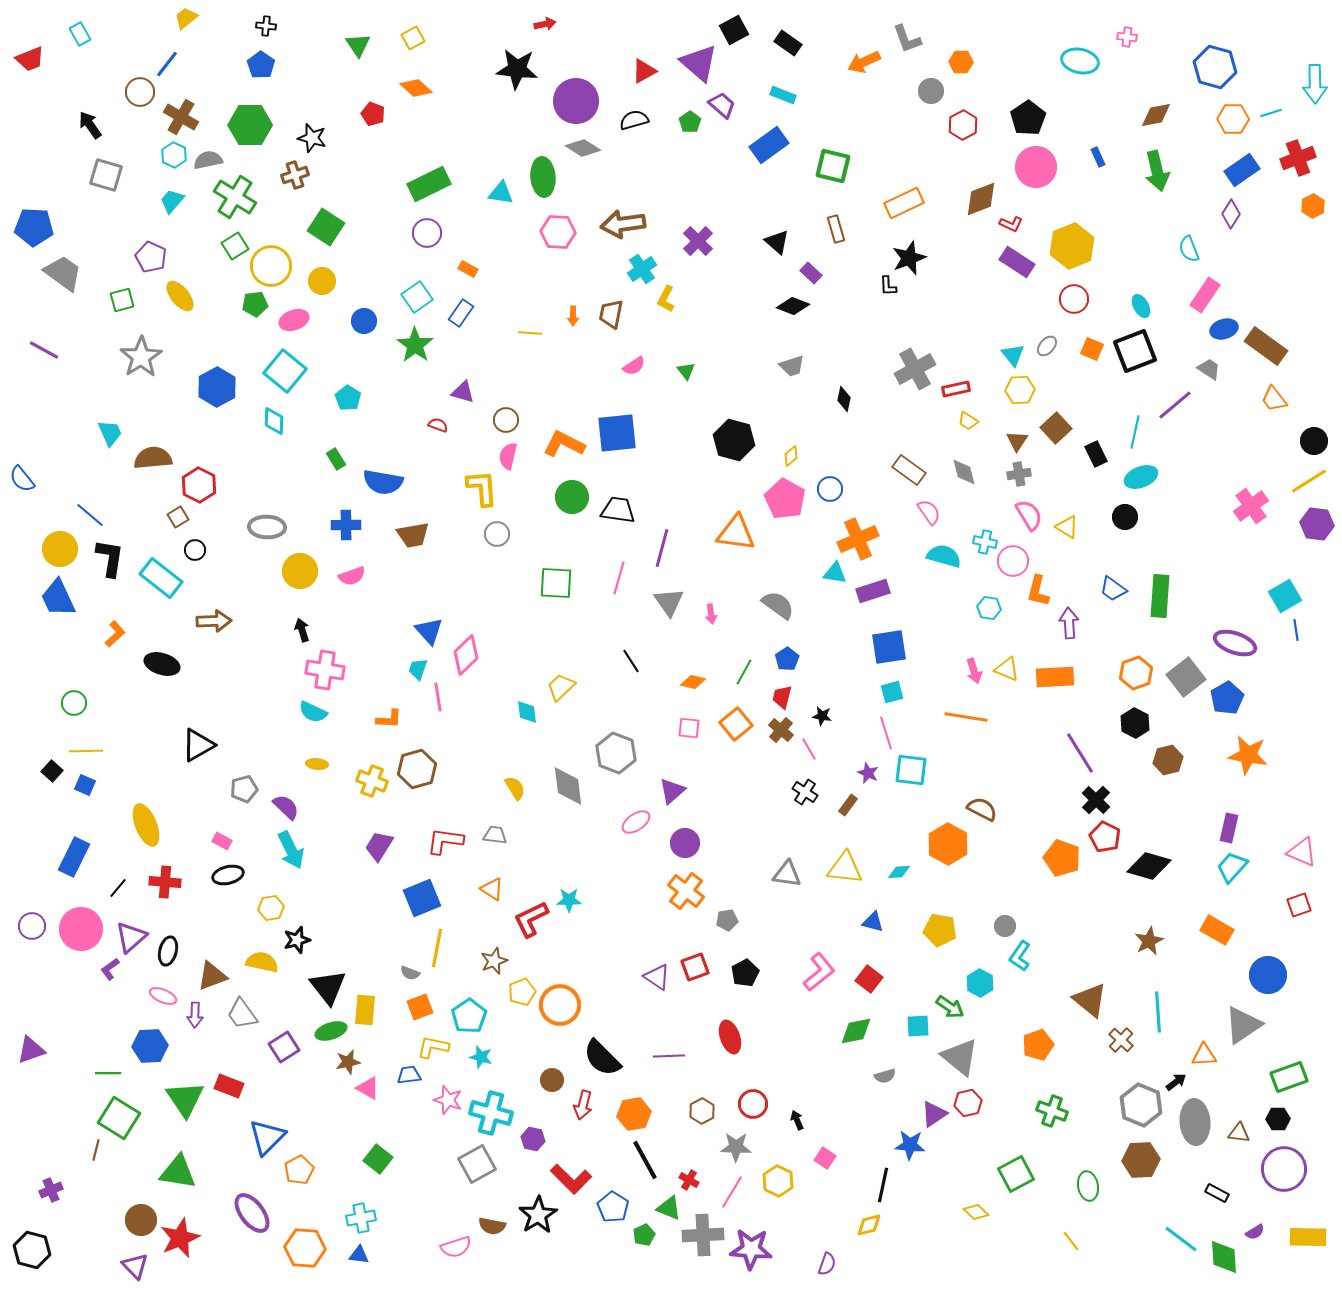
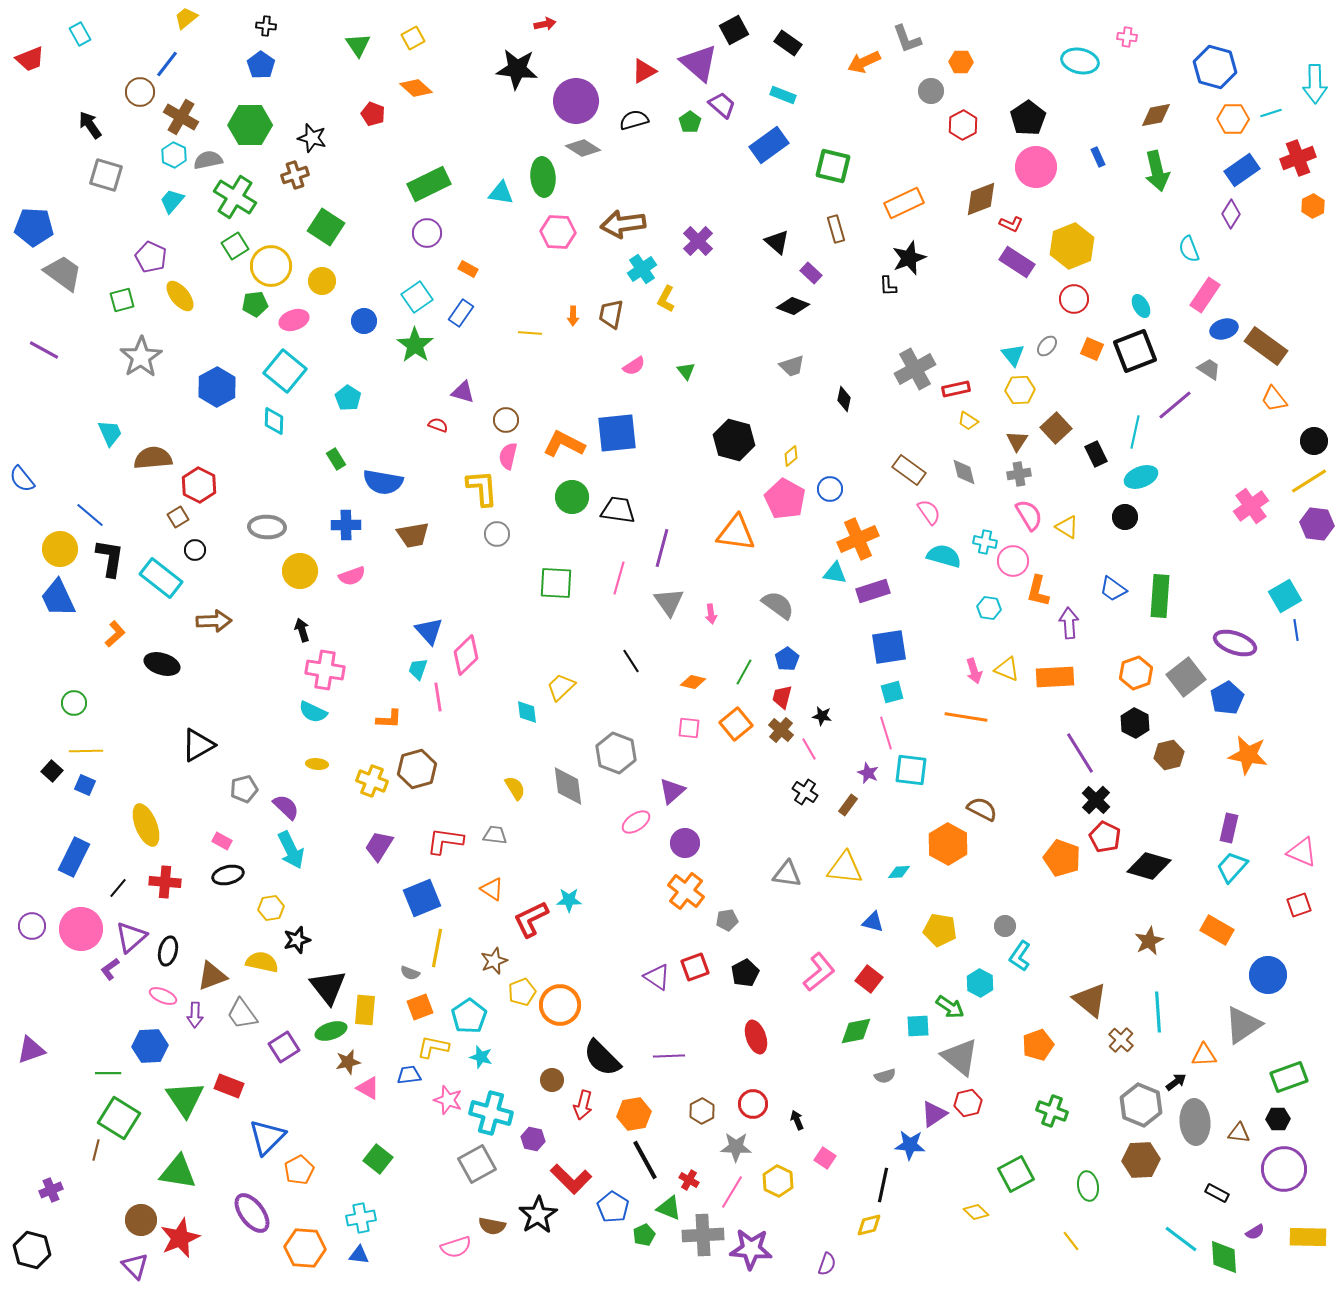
brown hexagon at (1168, 760): moved 1 px right, 5 px up
red ellipse at (730, 1037): moved 26 px right
